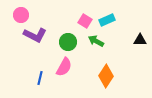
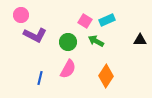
pink semicircle: moved 4 px right, 2 px down
